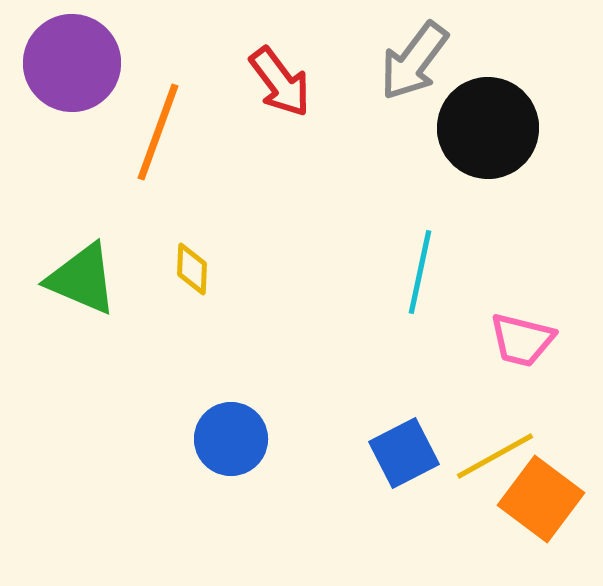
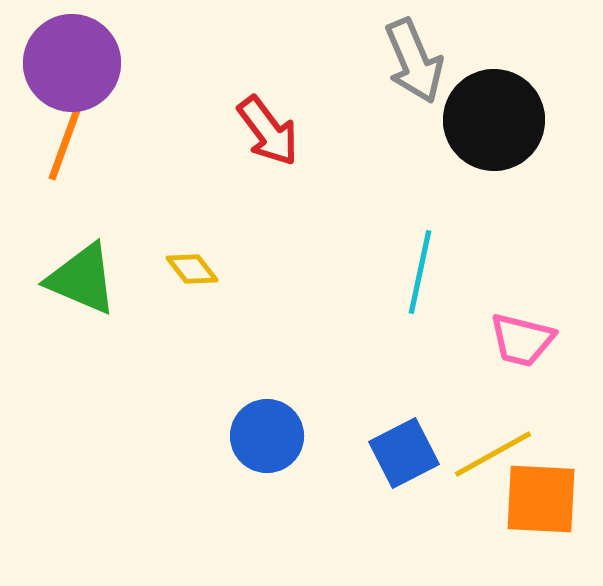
gray arrow: rotated 60 degrees counterclockwise
red arrow: moved 12 px left, 49 px down
black circle: moved 6 px right, 8 px up
orange line: moved 89 px left
yellow diamond: rotated 40 degrees counterclockwise
blue circle: moved 36 px right, 3 px up
yellow line: moved 2 px left, 2 px up
orange square: rotated 34 degrees counterclockwise
